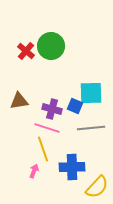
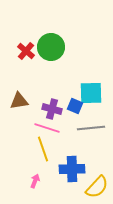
green circle: moved 1 px down
blue cross: moved 2 px down
pink arrow: moved 1 px right, 10 px down
